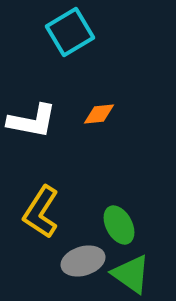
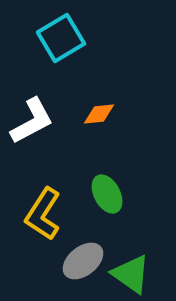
cyan square: moved 9 px left, 6 px down
white L-shape: rotated 39 degrees counterclockwise
yellow L-shape: moved 2 px right, 2 px down
green ellipse: moved 12 px left, 31 px up
gray ellipse: rotated 21 degrees counterclockwise
